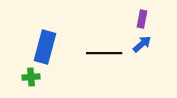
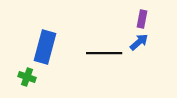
blue arrow: moved 3 px left, 2 px up
green cross: moved 4 px left; rotated 24 degrees clockwise
